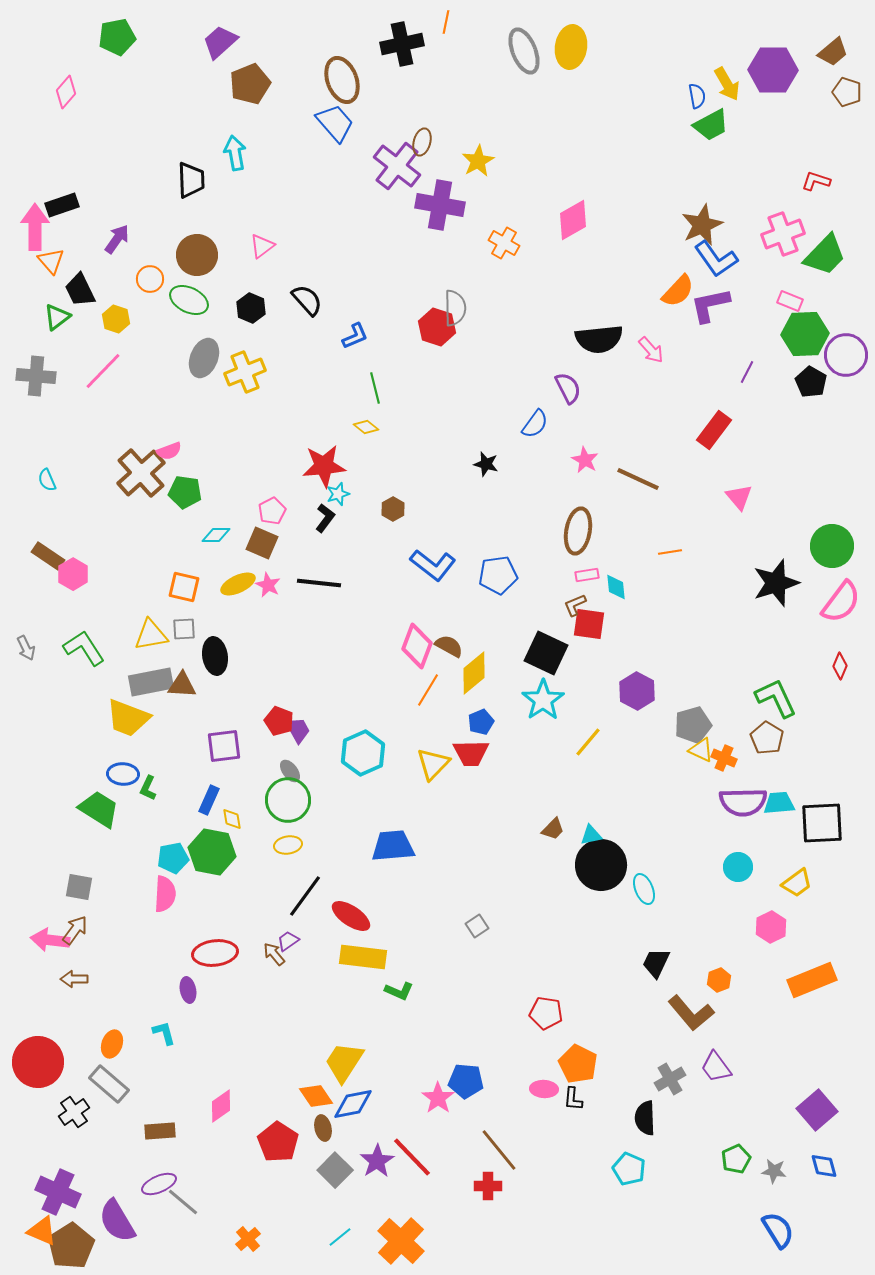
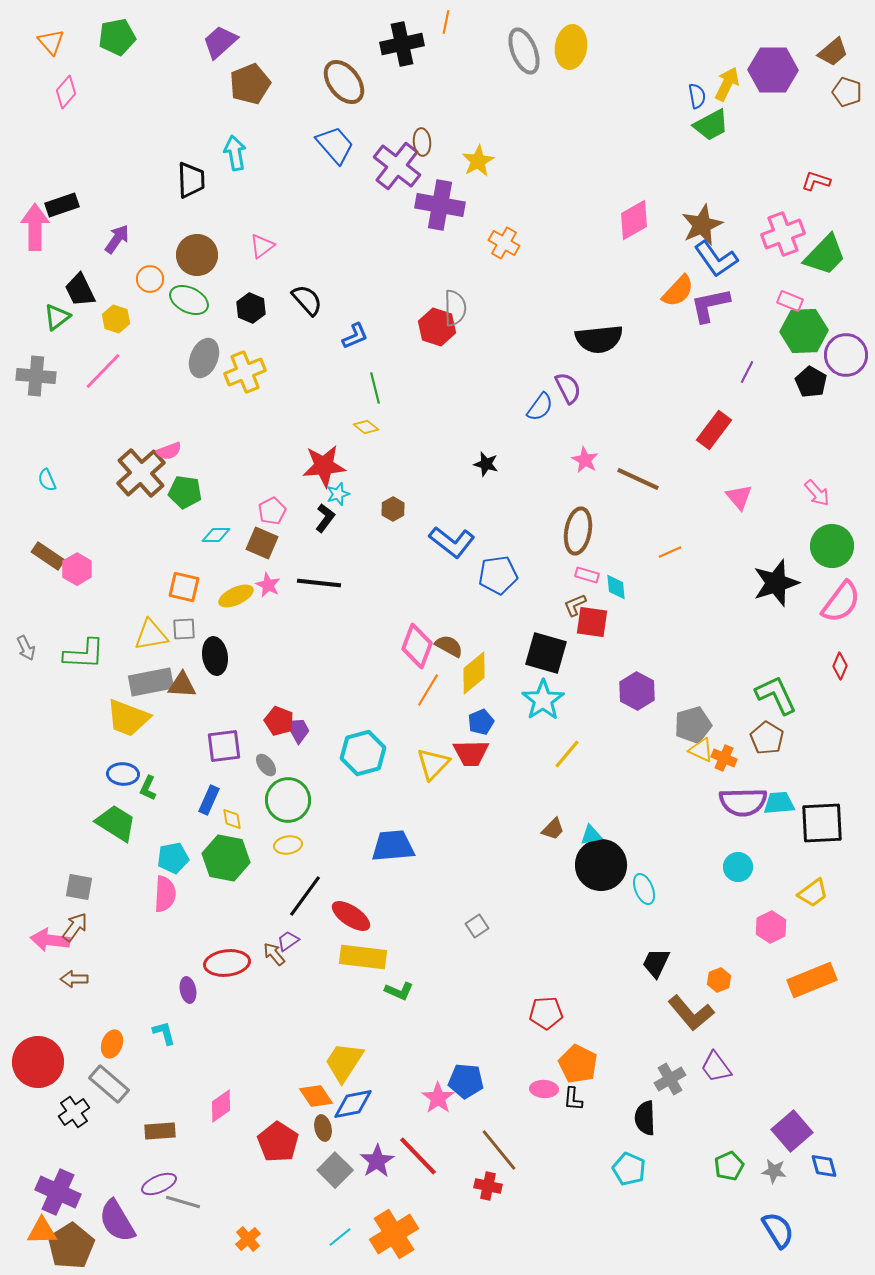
brown ellipse at (342, 80): moved 2 px right, 2 px down; rotated 18 degrees counterclockwise
yellow arrow at (727, 84): rotated 124 degrees counterclockwise
blue trapezoid at (335, 123): moved 22 px down
brown ellipse at (422, 142): rotated 20 degrees counterclockwise
pink diamond at (573, 220): moved 61 px right
orange triangle at (51, 261): moved 219 px up
green hexagon at (805, 334): moved 1 px left, 3 px up
pink arrow at (651, 350): moved 166 px right, 143 px down
blue semicircle at (535, 424): moved 5 px right, 17 px up
orange line at (670, 552): rotated 15 degrees counterclockwise
blue L-shape at (433, 565): moved 19 px right, 23 px up
pink hexagon at (73, 574): moved 4 px right, 5 px up
pink rectangle at (587, 575): rotated 25 degrees clockwise
yellow ellipse at (238, 584): moved 2 px left, 12 px down
red square at (589, 624): moved 3 px right, 2 px up
green L-shape at (84, 648): moved 6 px down; rotated 126 degrees clockwise
black square at (546, 653): rotated 9 degrees counterclockwise
green L-shape at (776, 698): moved 3 px up
yellow line at (588, 742): moved 21 px left, 12 px down
cyan hexagon at (363, 753): rotated 9 degrees clockwise
gray ellipse at (290, 771): moved 24 px left, 6 px up
green trapezoid at (99, 809): moved 17 px right, 14 px down
green hexagon at (212, 852): moved 14 px right, 6 px down
yellow trapezoid at (797, 883): moved 16 px right, 10 px down
brown arrow at (75, 930): moved 3 px up
red ellipse at (215, 953): moved 12 px right, 10 px down
red pentagon at (546, 1013): rotated 12 degrees counterclockwise
purple square at (817, 1110): moved 25 px left, 21 px down
red line at (412, 1157): moved 6 px right, 1 px up
green pentagon at (736, 1159): moved 7 px left, 7 px down
red cross at (488, 1186): rotated 12 degrees clockwise
gray line at (183, 1202): rotated 24 degrees counterclockwise
orange triangle at (42, 1231): rotated 24 degrees counterclockwise
orange cross at (401, 1241): moved 7 px left, 7 px up; rotated 15 degrees clockwise
